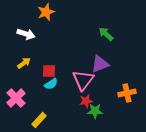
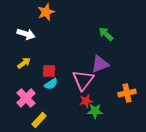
pink cross: moved 10 px right
